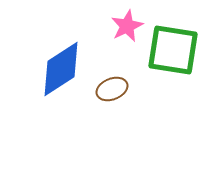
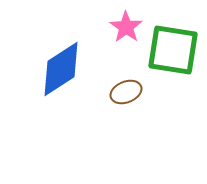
pink star: moved 1 px left, 1 px down; rotated 12 degrees counterclockwise
brown ellipse: moved 14 px right, 3 px down
